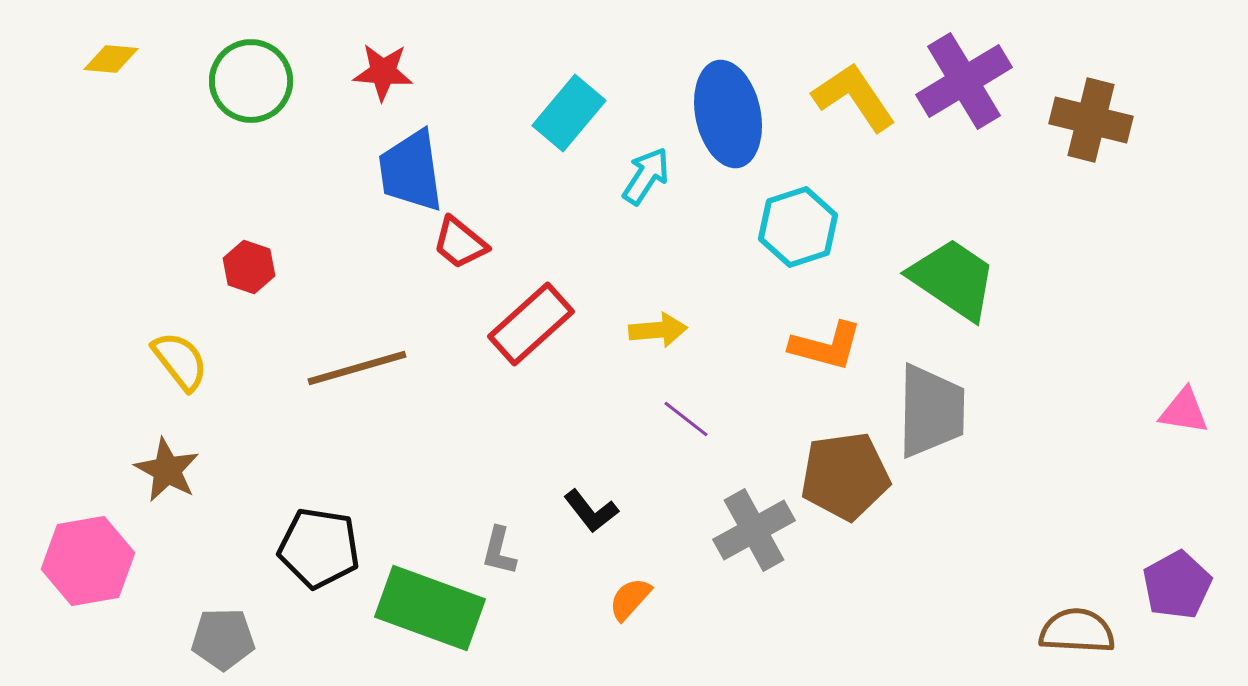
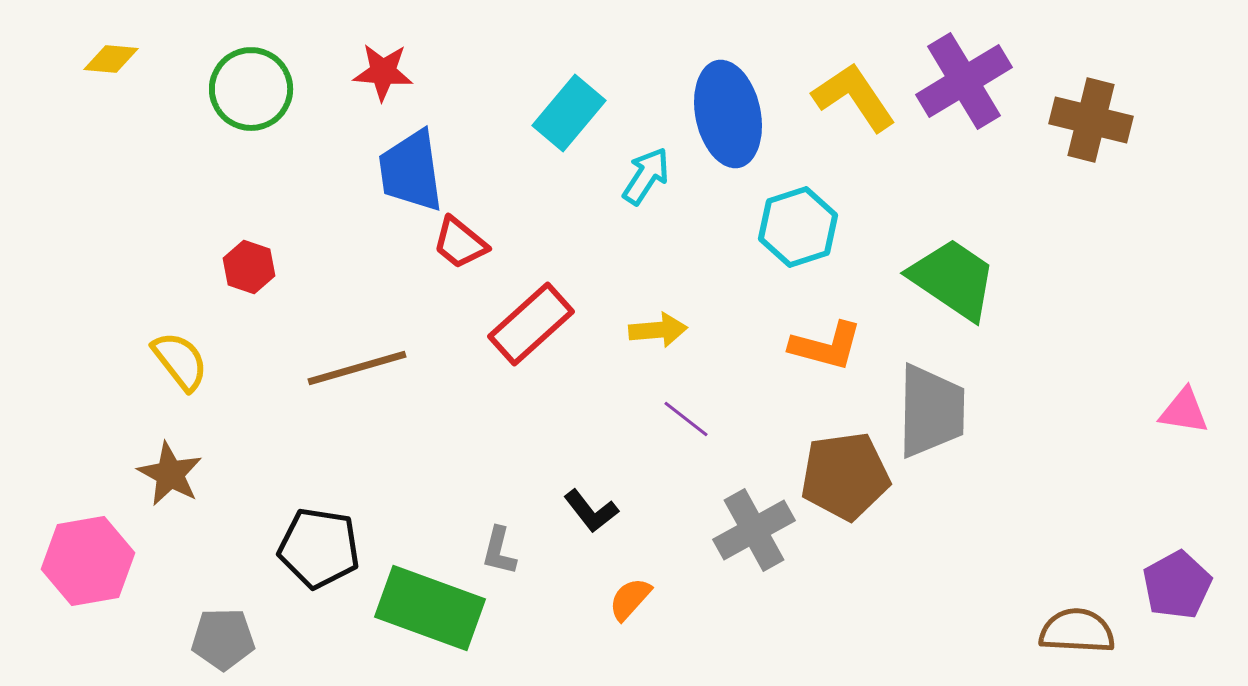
green circle: moved 8 px down
brown star: moved 3 px right, 4 px down
